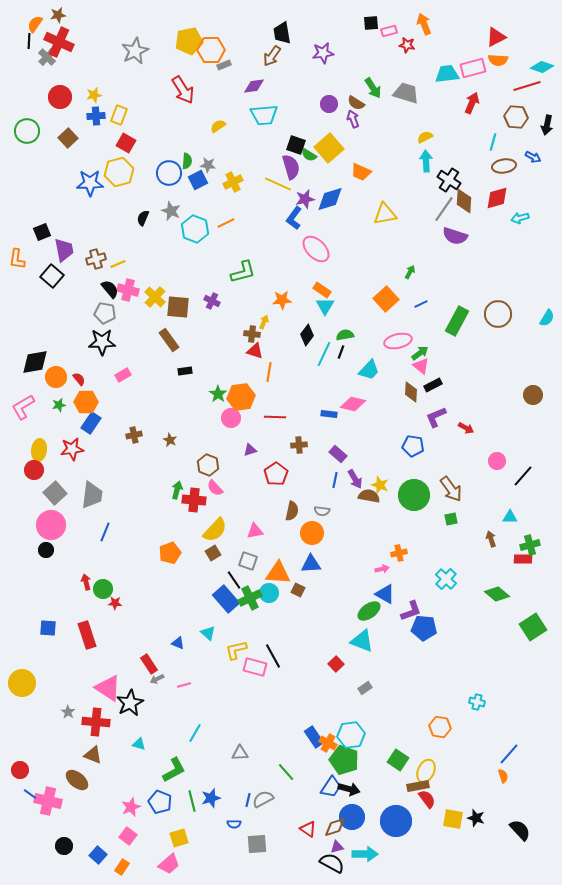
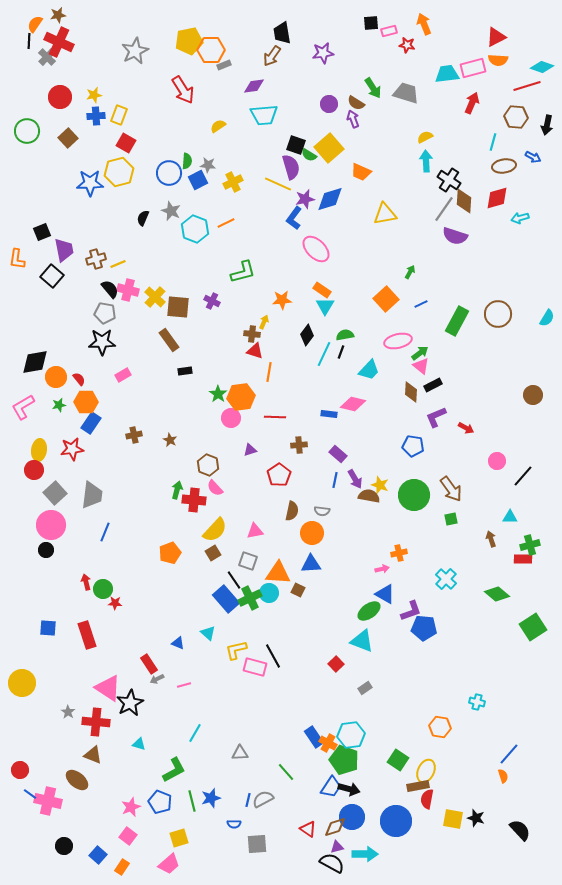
red pentagon at (276, 474): moved 3 px right, 1 px down
red semicircle at (427, 799): rotated 132 degrees counterclockwise
